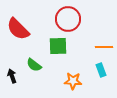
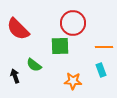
red circle: moved 5 px right, 4 px down
green square: moved 2 px right
black arrow: moved 3 px right
